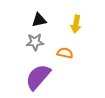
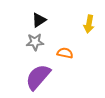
black triangle: rotated 21 degrees counterclockwise
yellow arrow: moved 13 px right
